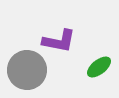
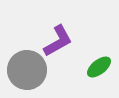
purple L-shape: moved 1 px left; rotated 40 degrees counterclockwise
